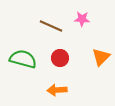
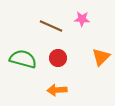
red circle: moved 2 px left
